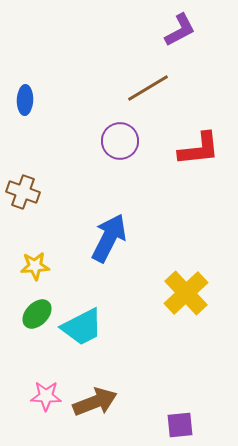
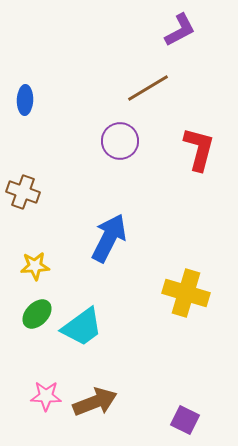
red L-shape: rotated 69 degrees counterclockwise
yellow cross: rotated 30 degrees counterclockwise
cyan trapezoid: rotated 9 degrees counterclockwise
purple square: moved 5 px right, 5 px up; rotated 32 degrees clockwise
